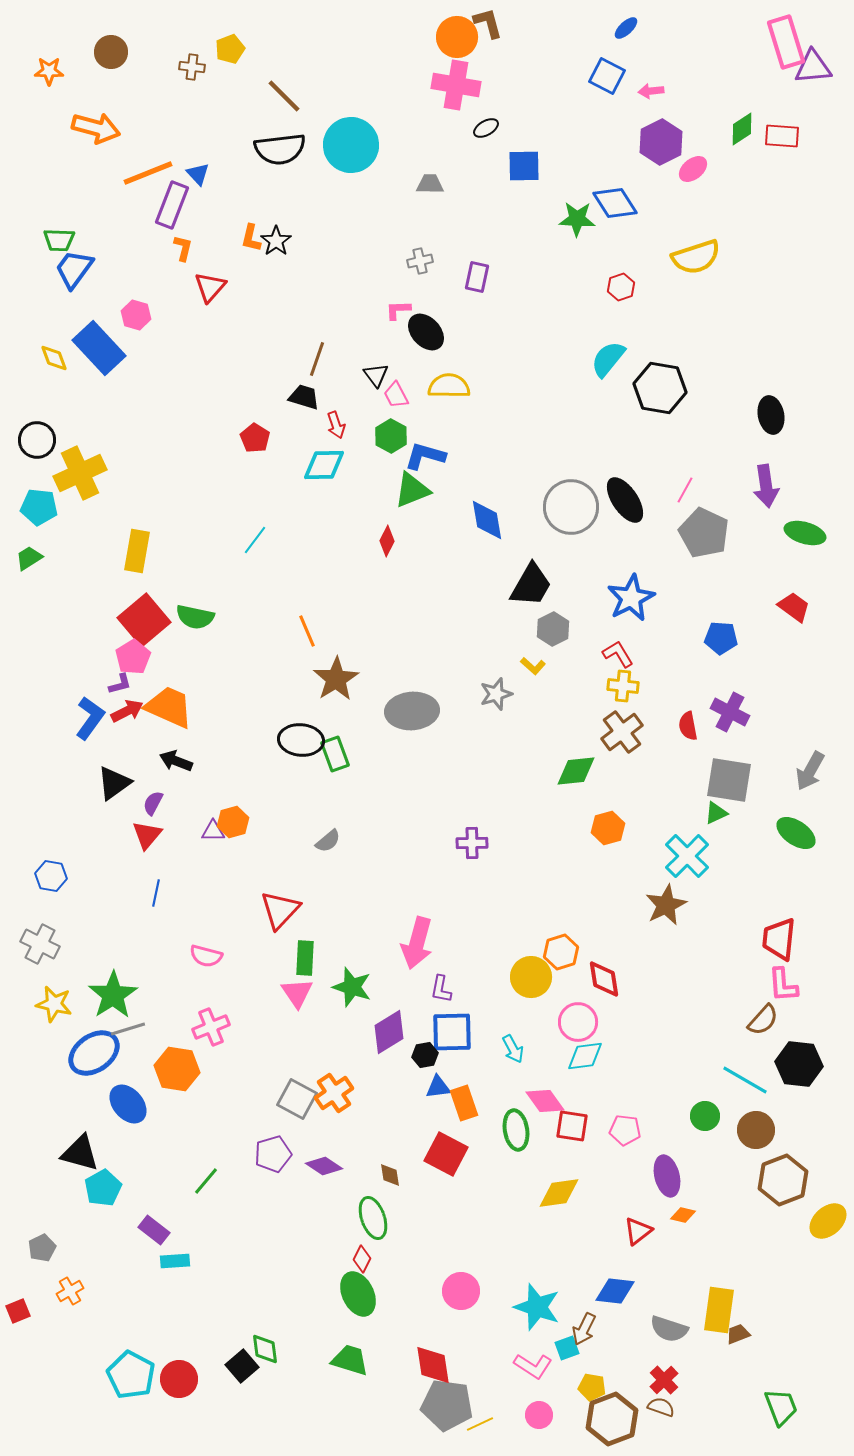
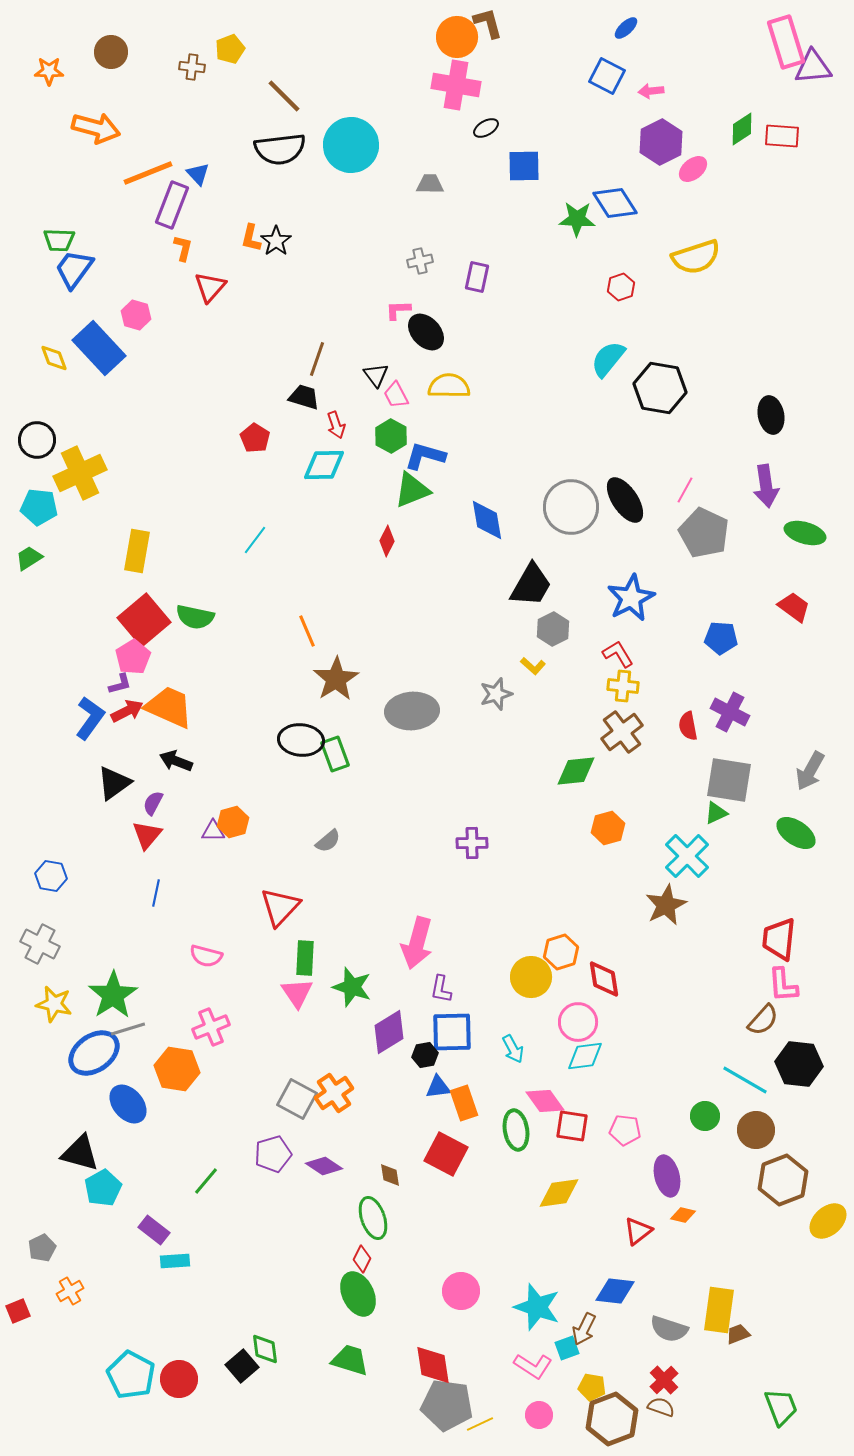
red triangle at (280, 910): moved 3 px up
